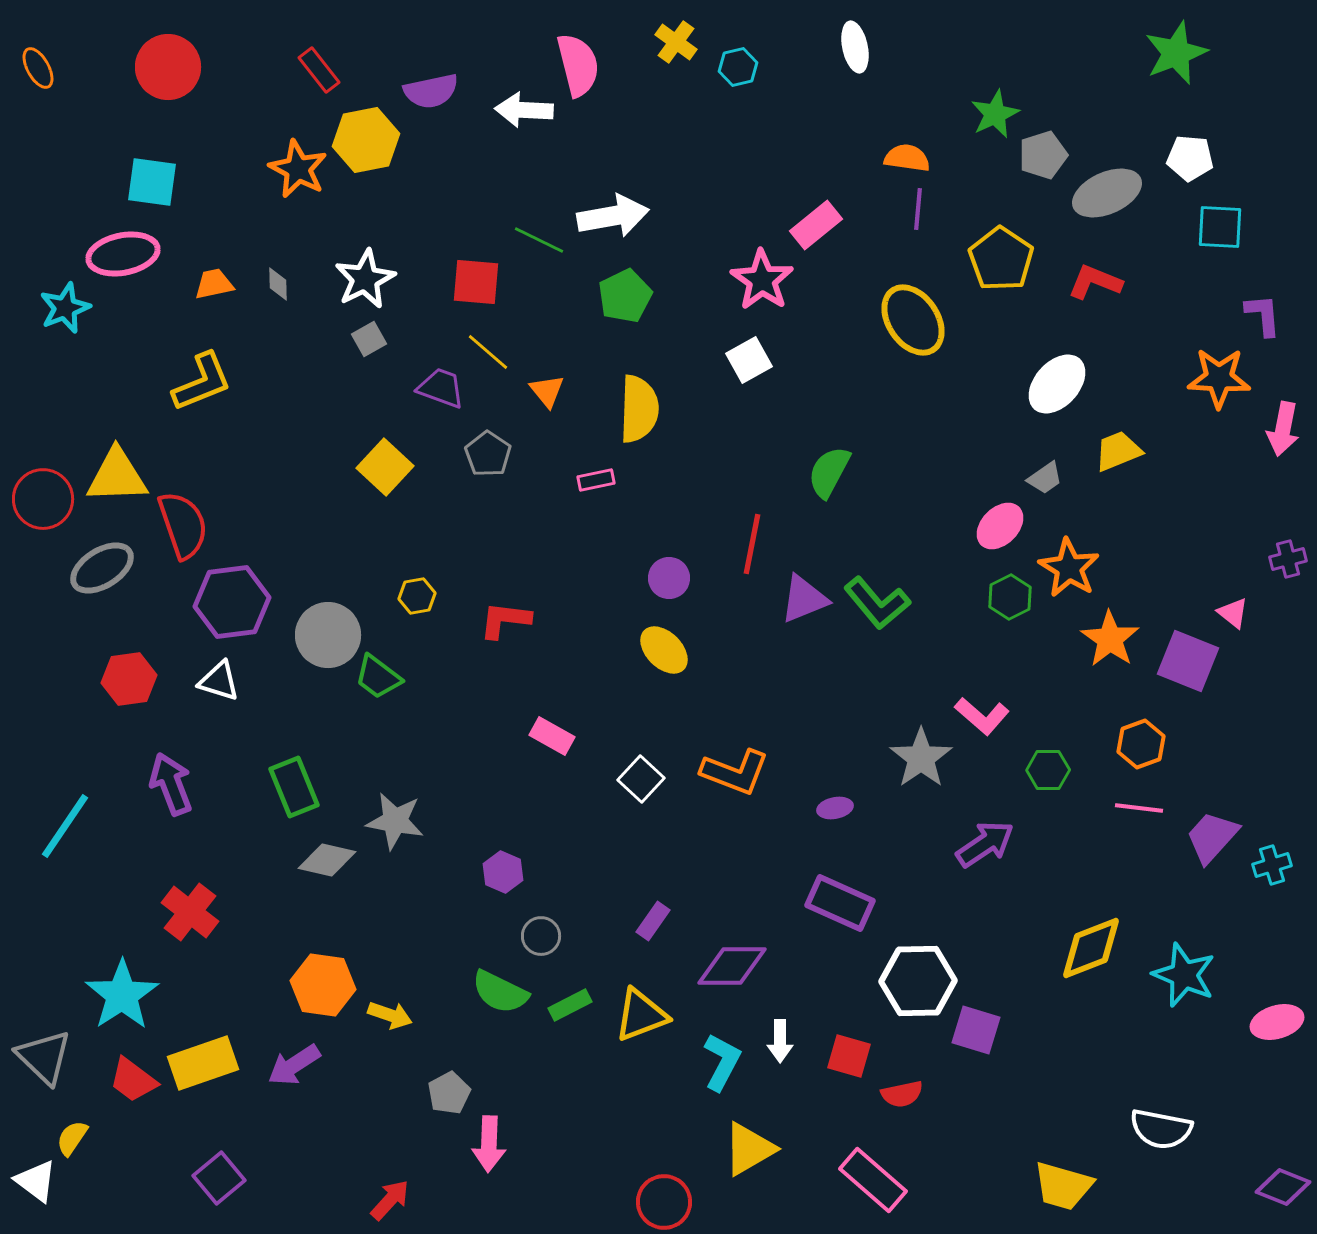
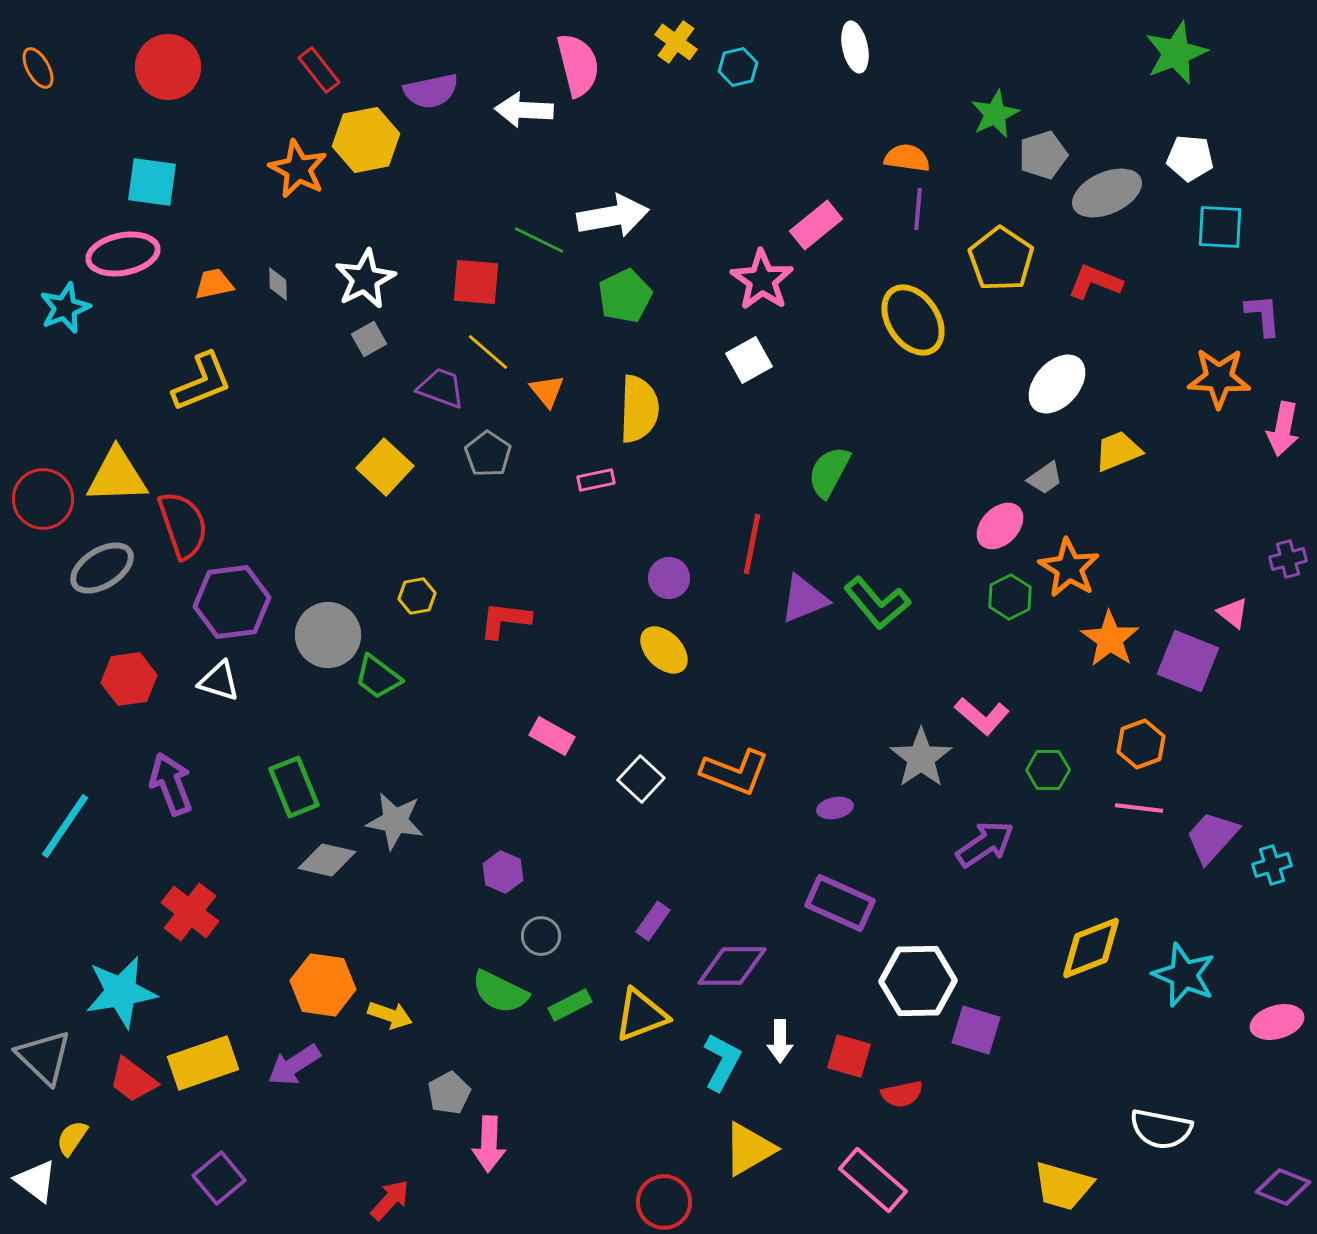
cyan star at (122, 995): moved 1 px left, 3 px up; rotated 24 degrees clockwise
